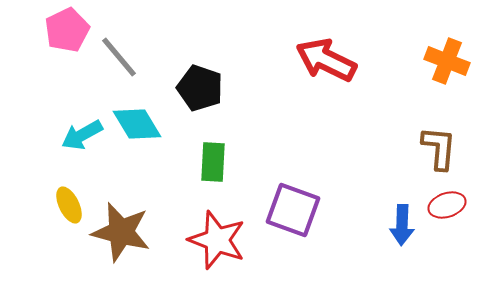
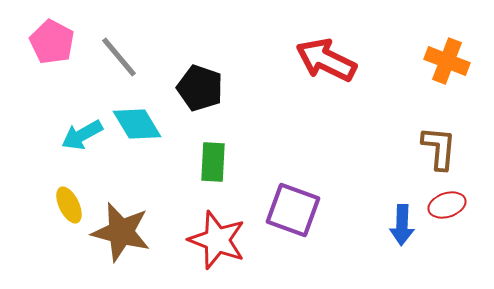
pink pentagon: moved 15 px left, 12 px down; rotated 18 degrees counterclockwise
